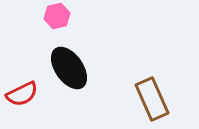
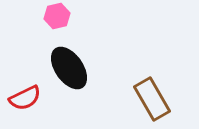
red semicircle: moved 3 px right, 4 px down
brown rectangle: rotated 6 degrees counterclockwise
